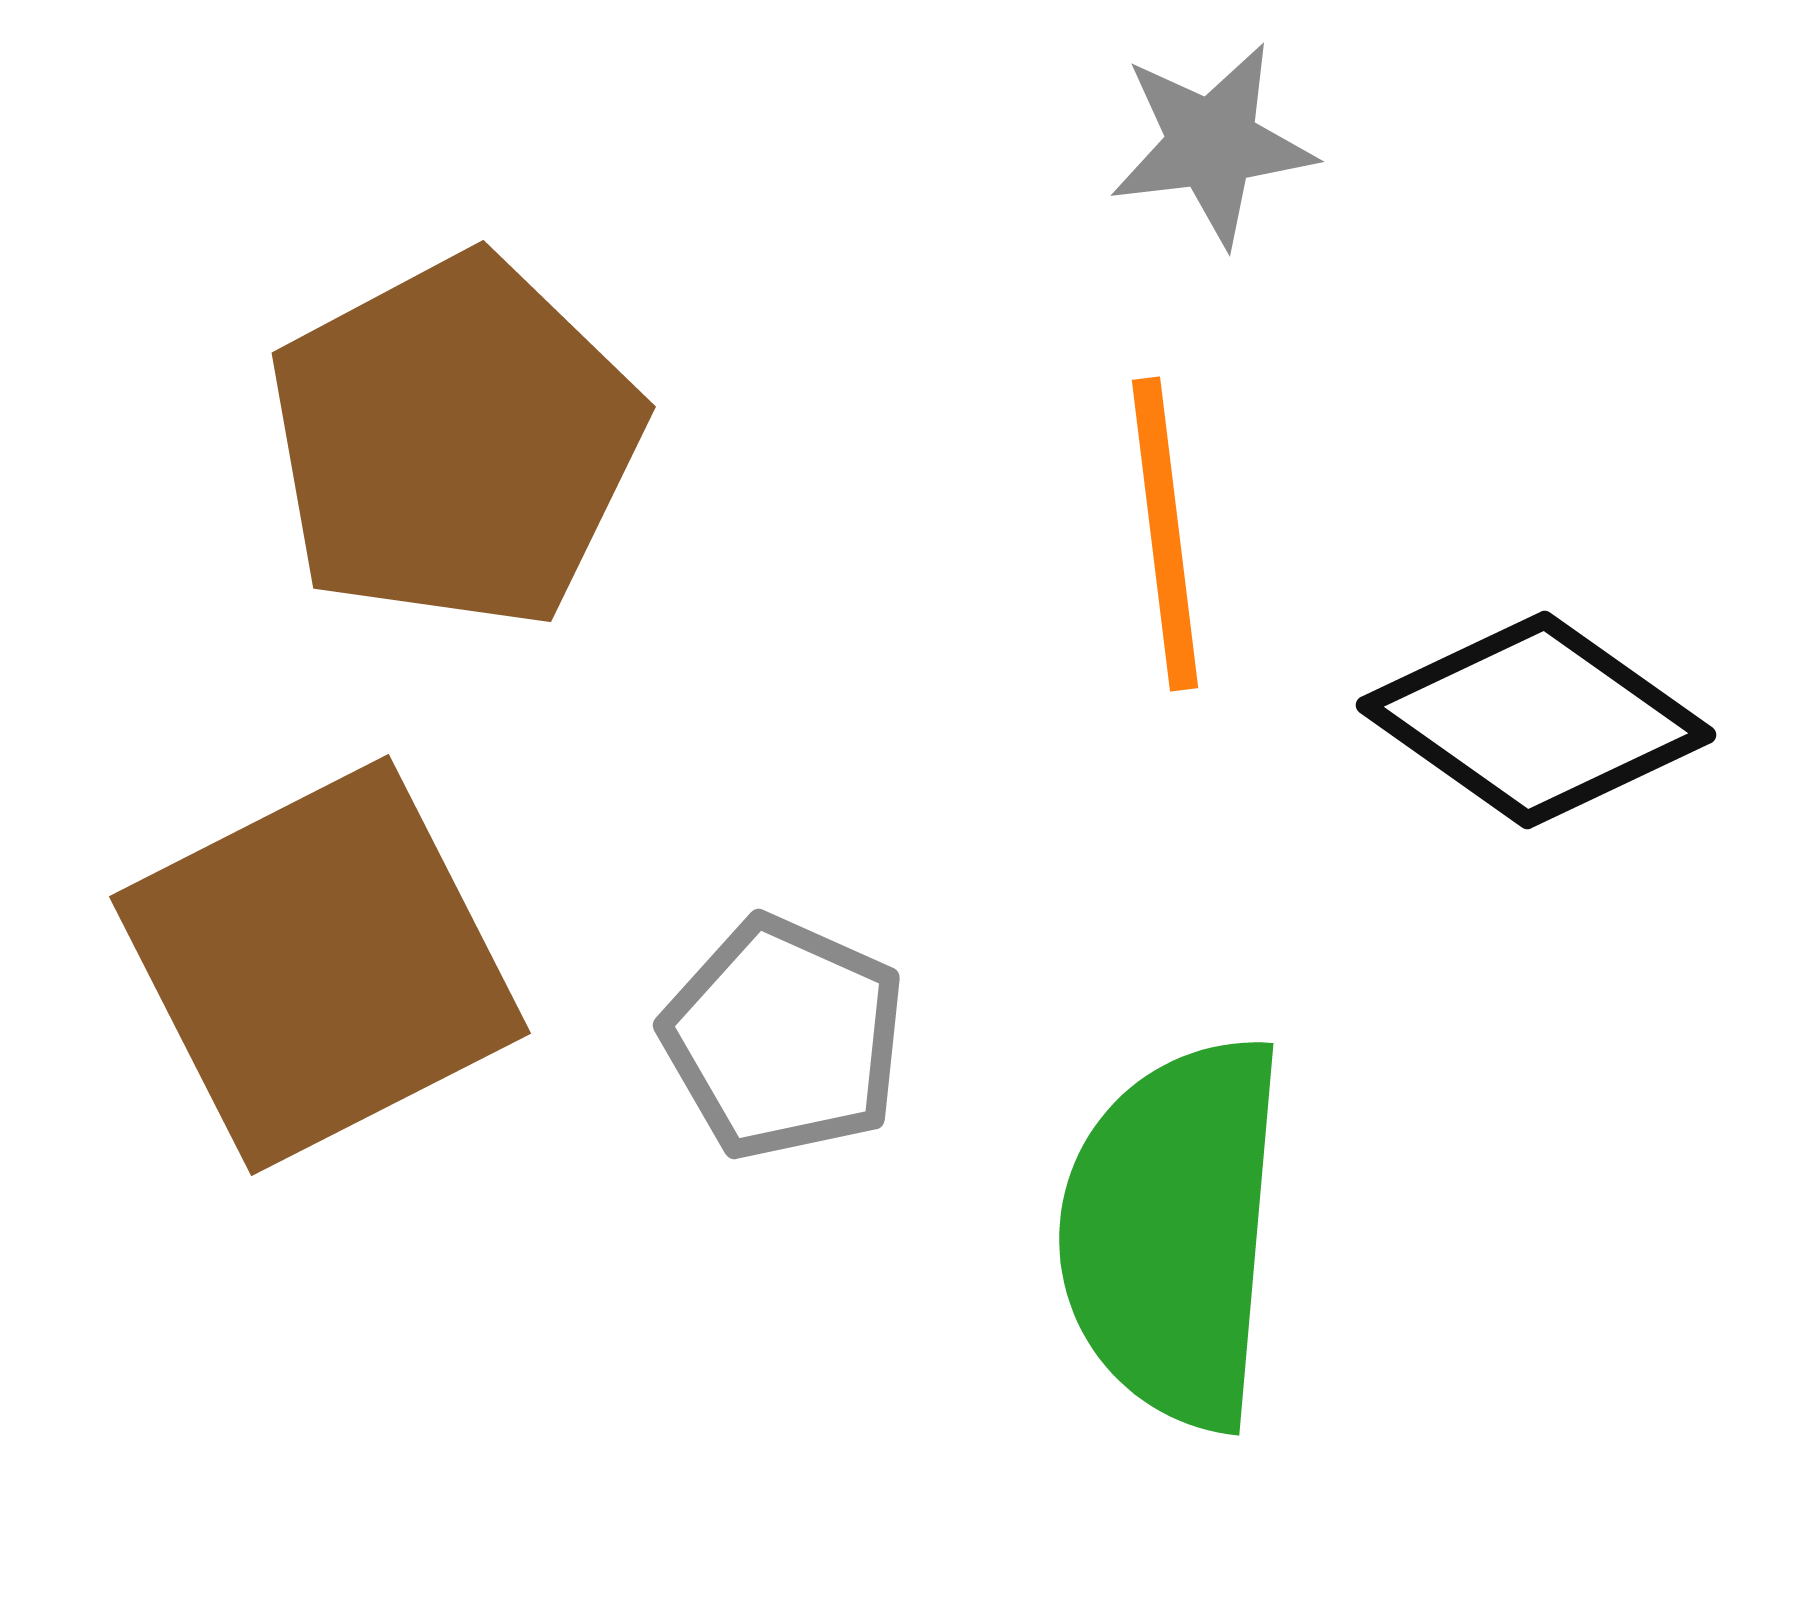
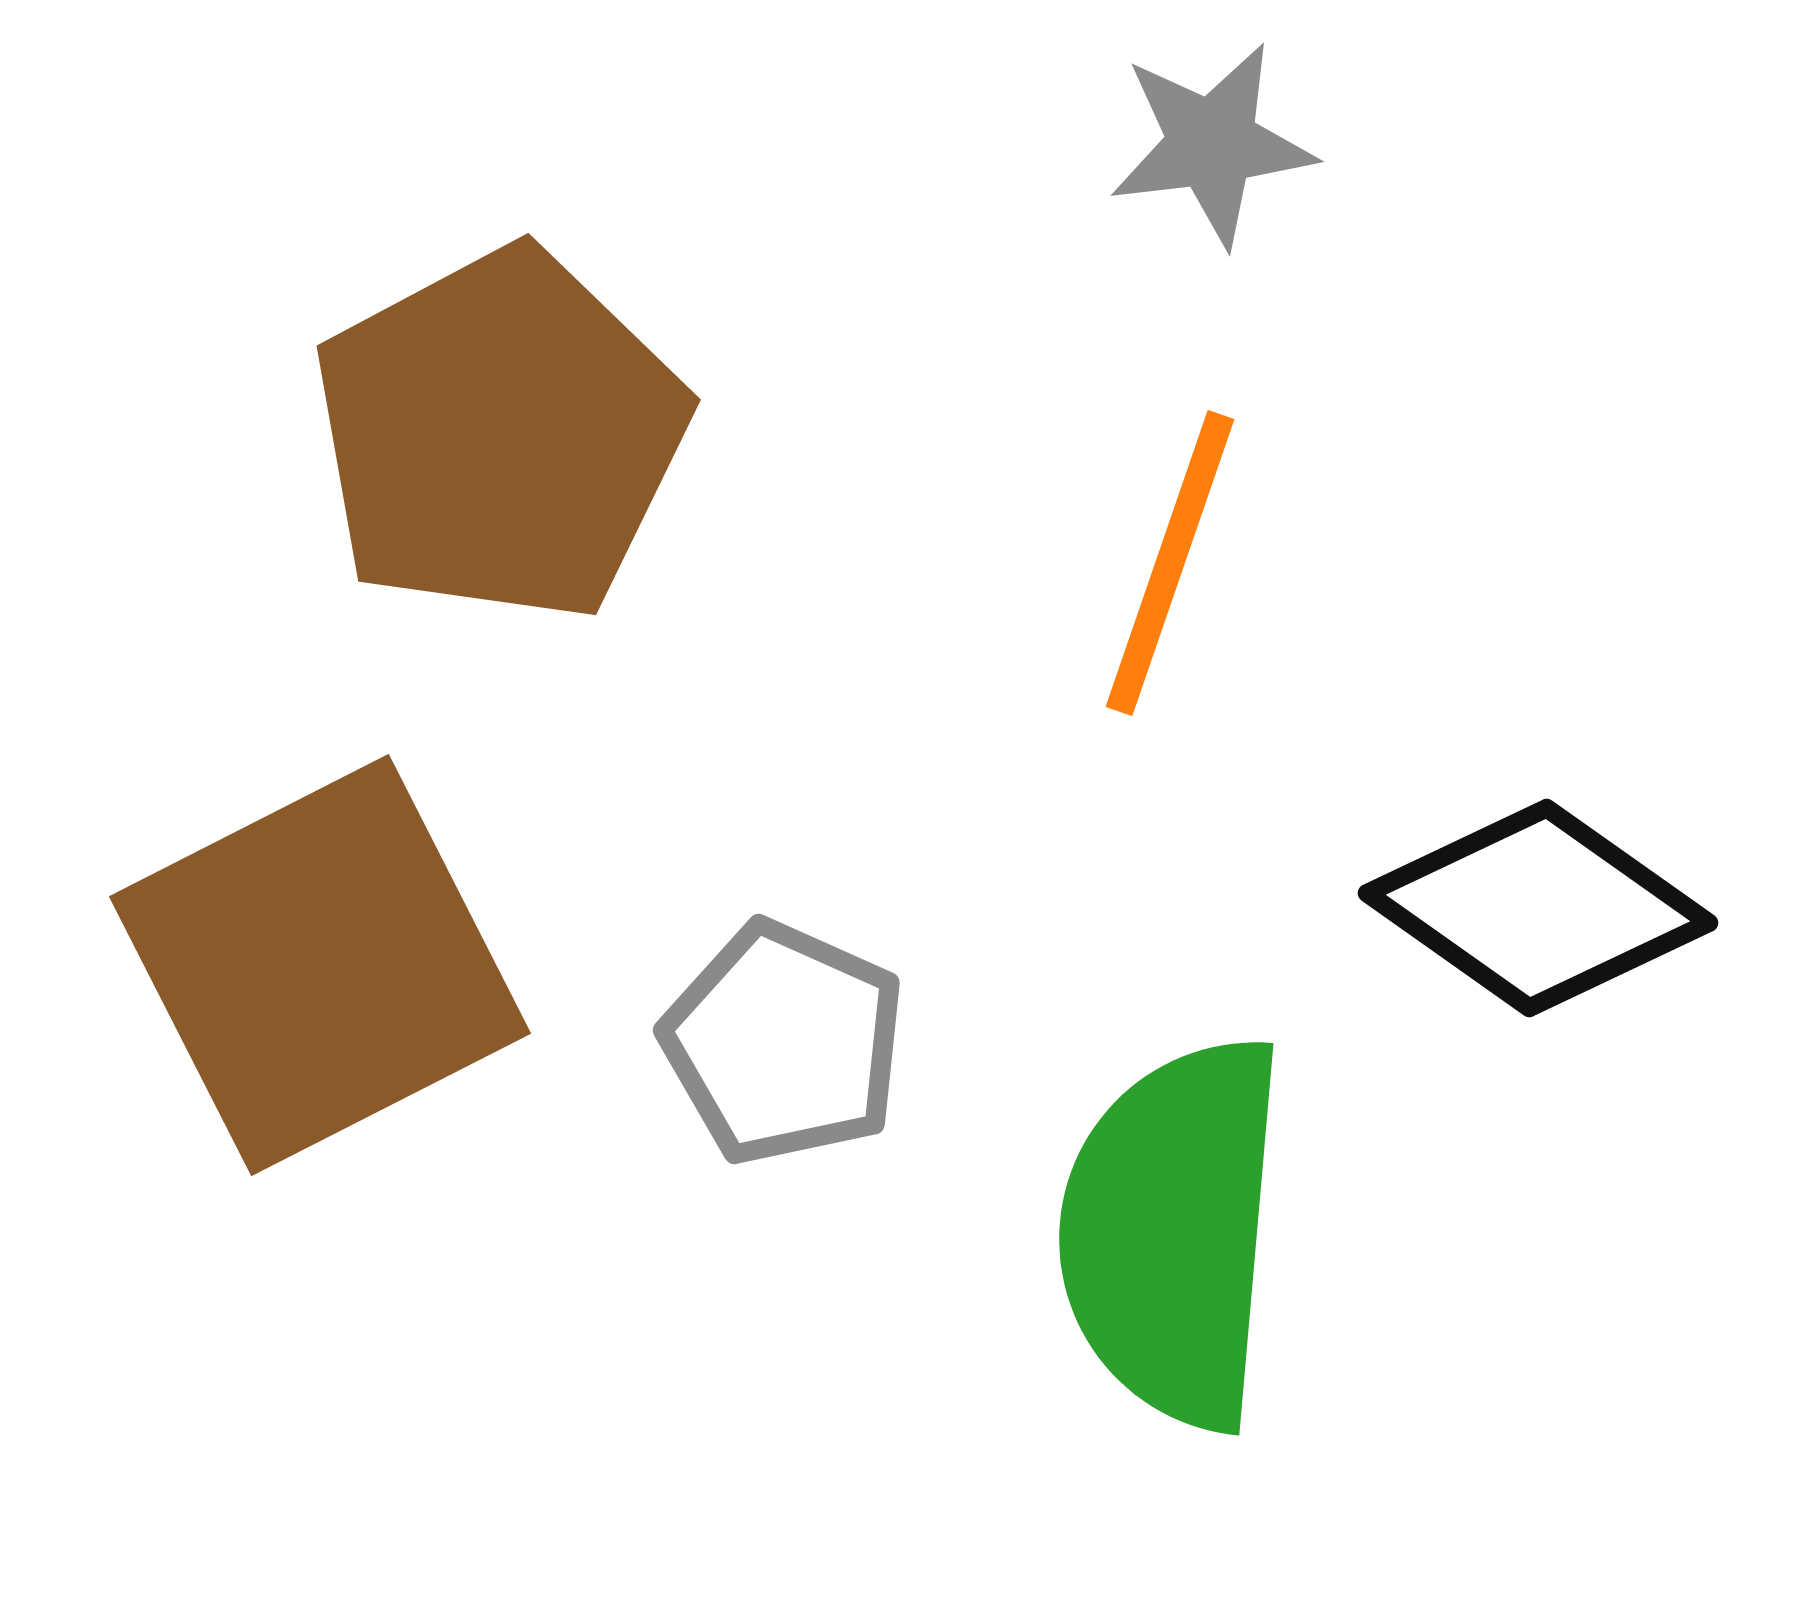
brown pentagon: moved 45 px right, 7 px up
orange line: moved 5 px right, 29 px down; rotated 26 degrees clockwise
black diamond: moved 2 px right, 188 px down
gray pentagon: moved 5 px down
